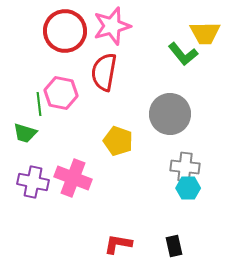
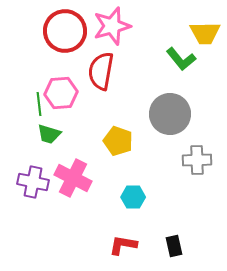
green L-shape: moved 2 px left, 5 px down
red semicircle: moved 3 px left, 1 px up
pink hexagon: rotated 16 degrees counterclockwise
green trapezoid: moved 24 px right, 1 px down
gray cross: moved 12 px right, 7 px up; rotated 8 degrees counterclockwise
pink cross: rotated 6 degrees clockwise
cyan hexagon: moved 55 px left, 9 px down
red L-shape: moved 5 px right, 1 px down
